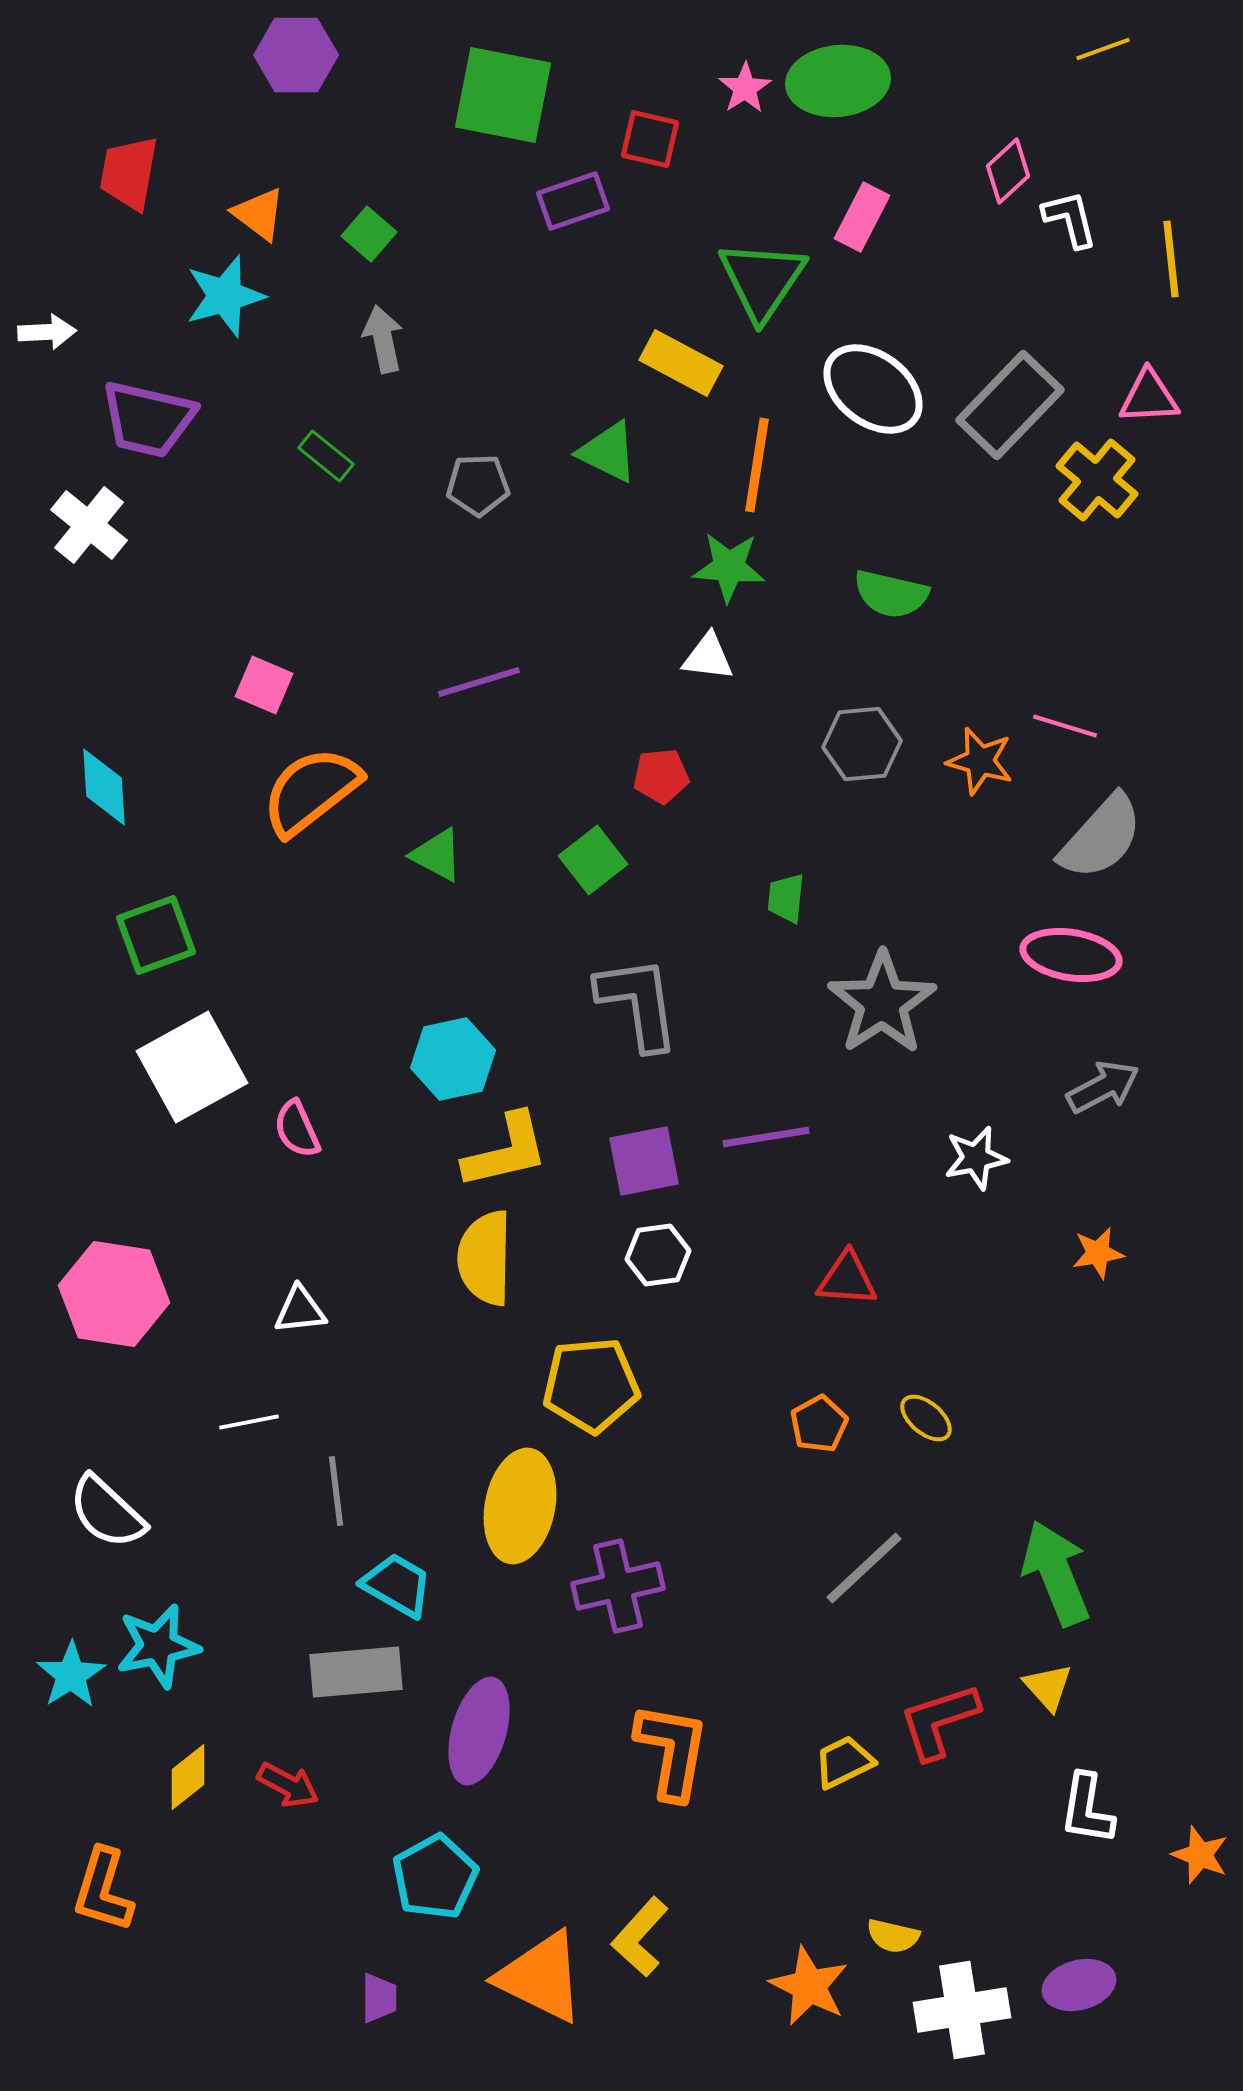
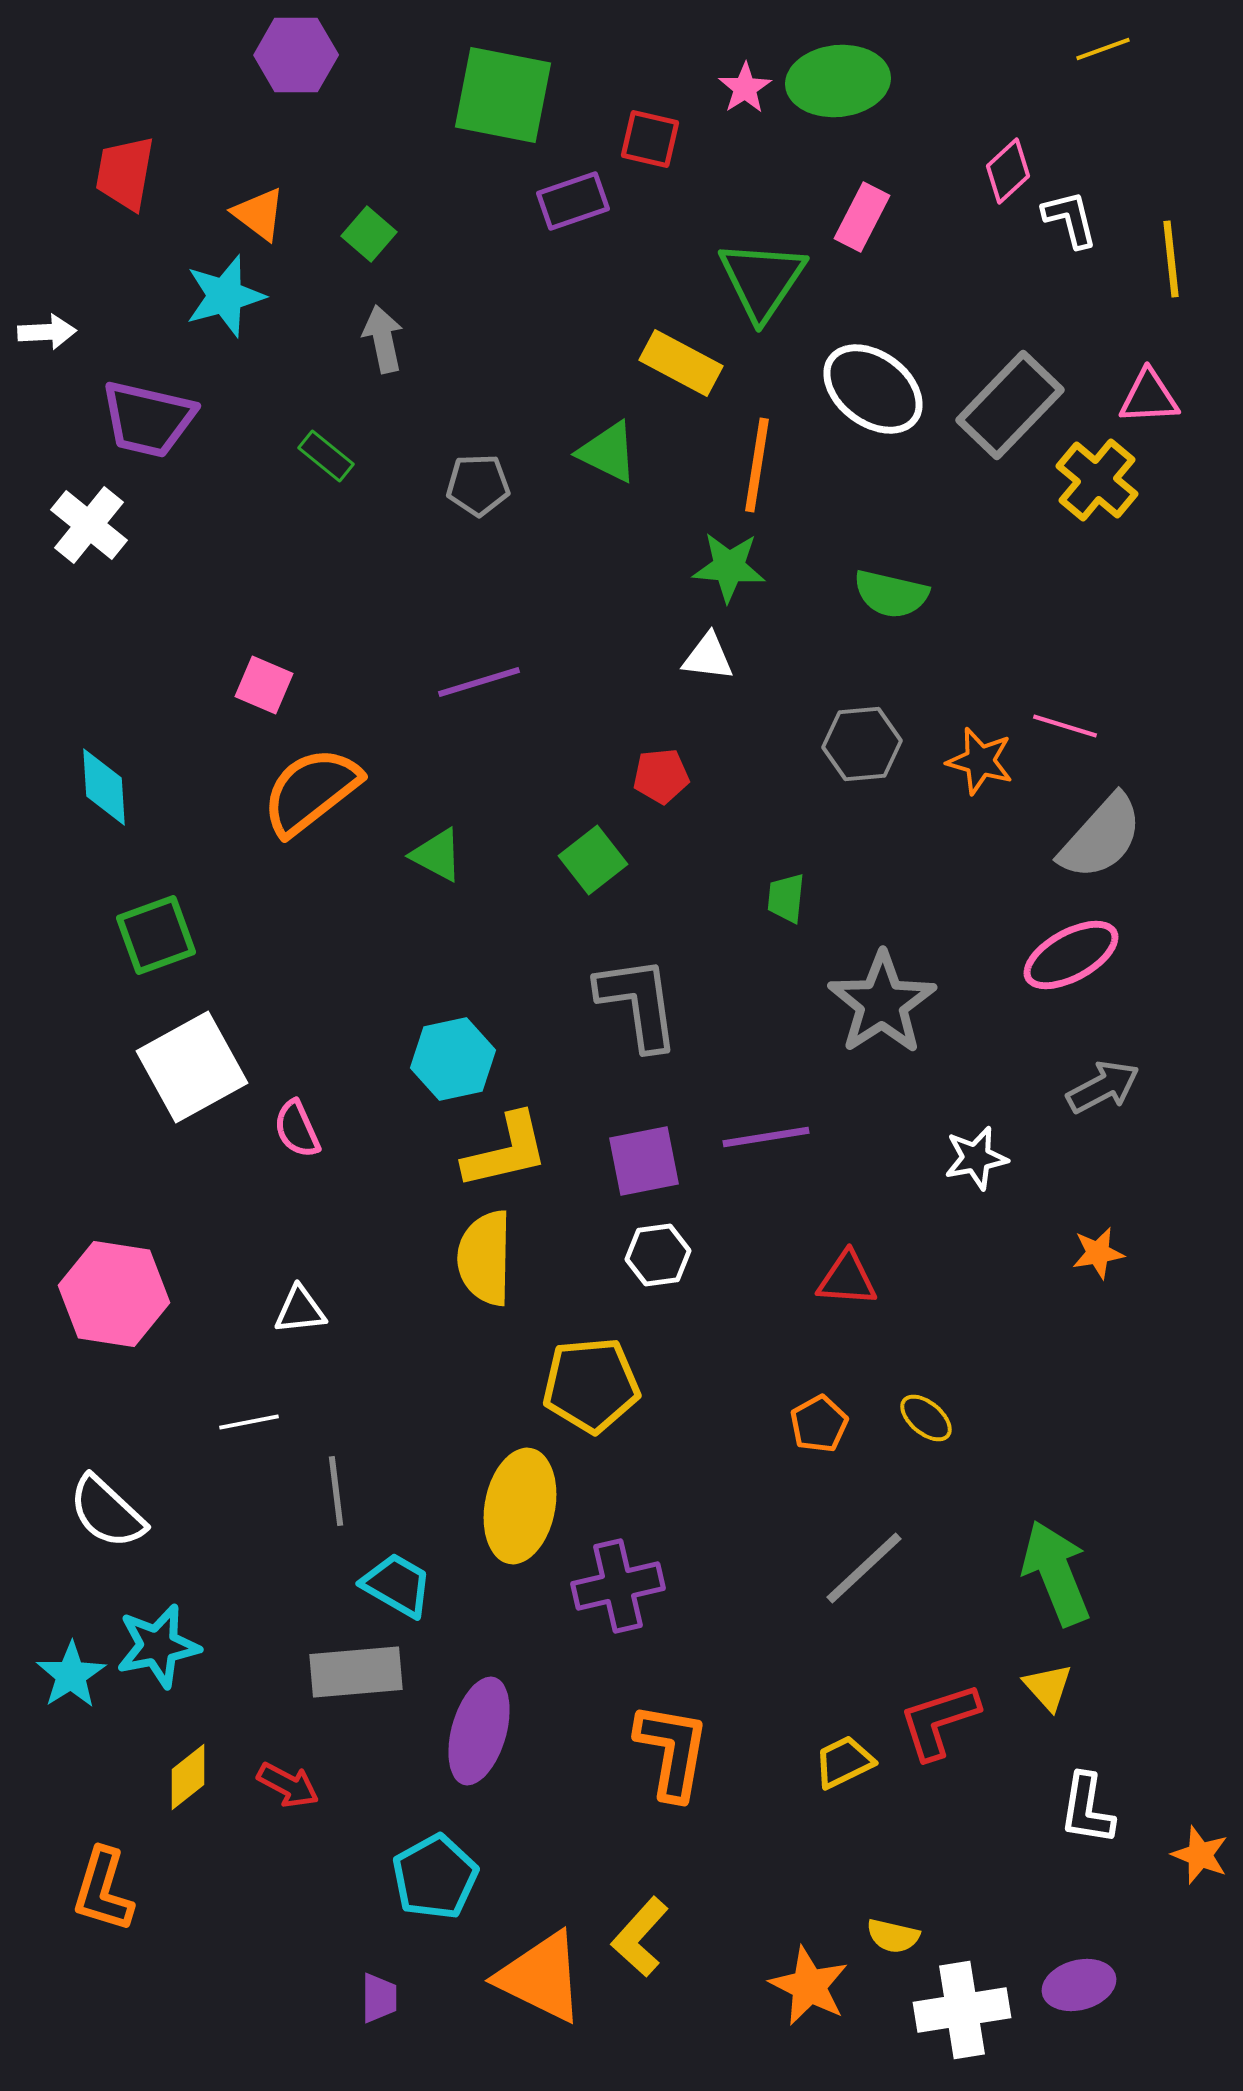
red trapezoid at (129, 173): moved 4 px left
pink ellipse at (1071, 955): rotated 38 degrees counterclockwise
